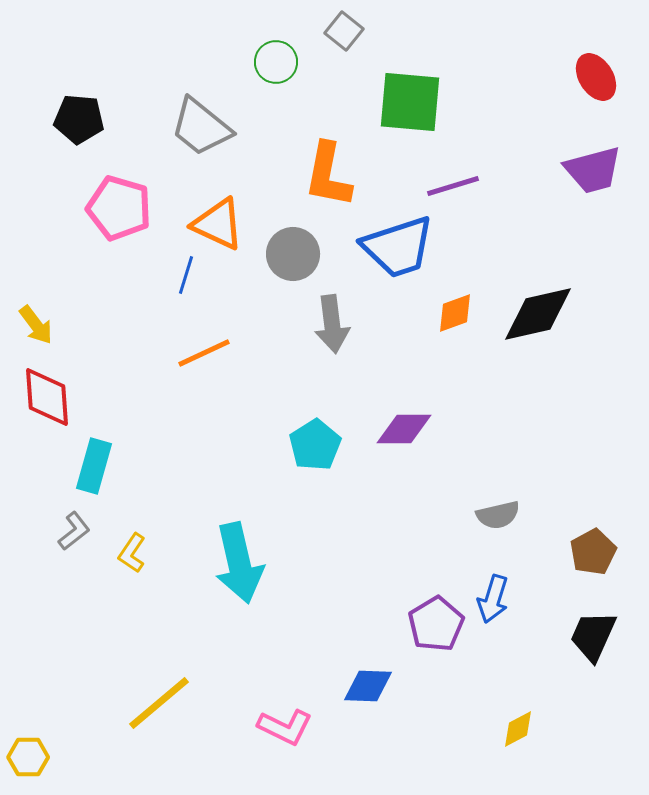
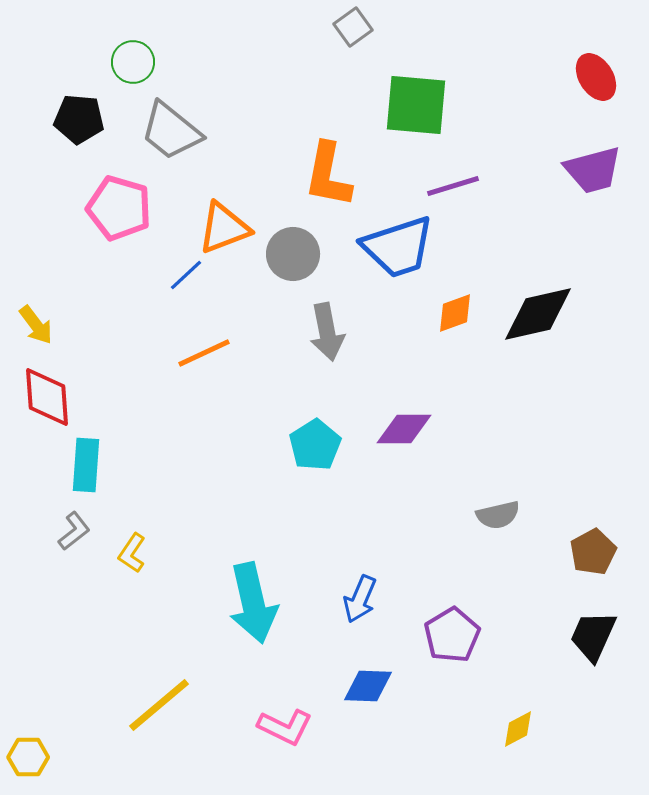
gray square: moved 9 px right, 4 px up; rotated 15 degrees clockwise
green circle: moved 143 px left
green square: moved 6 px right, 3 px down
gray trapezoid: moved 30 px left, 4 px down
orange triangle: moved 6 px right, 4 px down; rotated 46 degrees counterclockwise
blue line: rotated 30 degrees clockwise
gray arrow: moved 5 px left, 8 px down; rotated 4 degrees counterclockwise
cyan rectangle: moved 8 px left, 1 px up; rotated 12 degrees counterclockwise
cyan arrow: moved 14 px right, 40 px down
blue arrow: moved 133 px left; rotated 6 degrees clockwise
purple pentagon: moved 16 px right, 11 px down
yellow line: moved 2 px down
